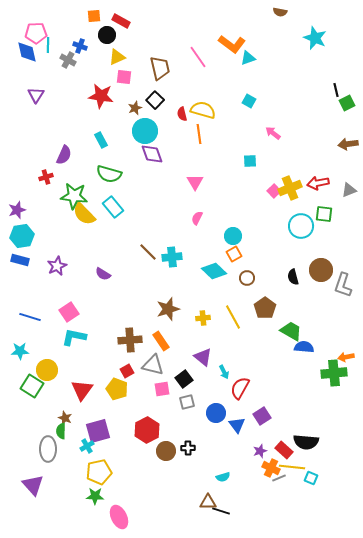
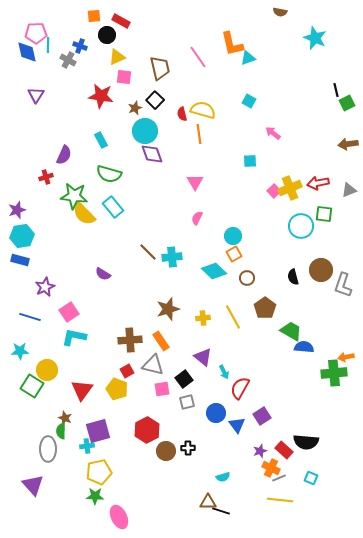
orange L-shape at (232, 44): rotated 40 degrees clockwise
purple star at (57, 266): moved 12 px left, 21 px down
cyan cross at (87, 446): rotated 24 degrees clockwise
yellow line at (292, 467): moved 12 px left, 33 px down
